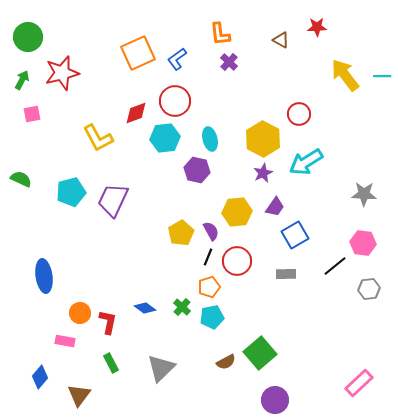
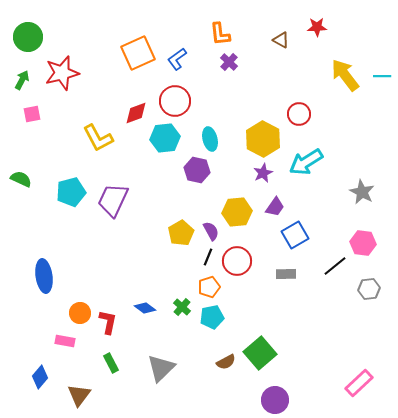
gray star at (364, 194): moved 2 px left, 2 px up; rotated 25 degrees clockwise
